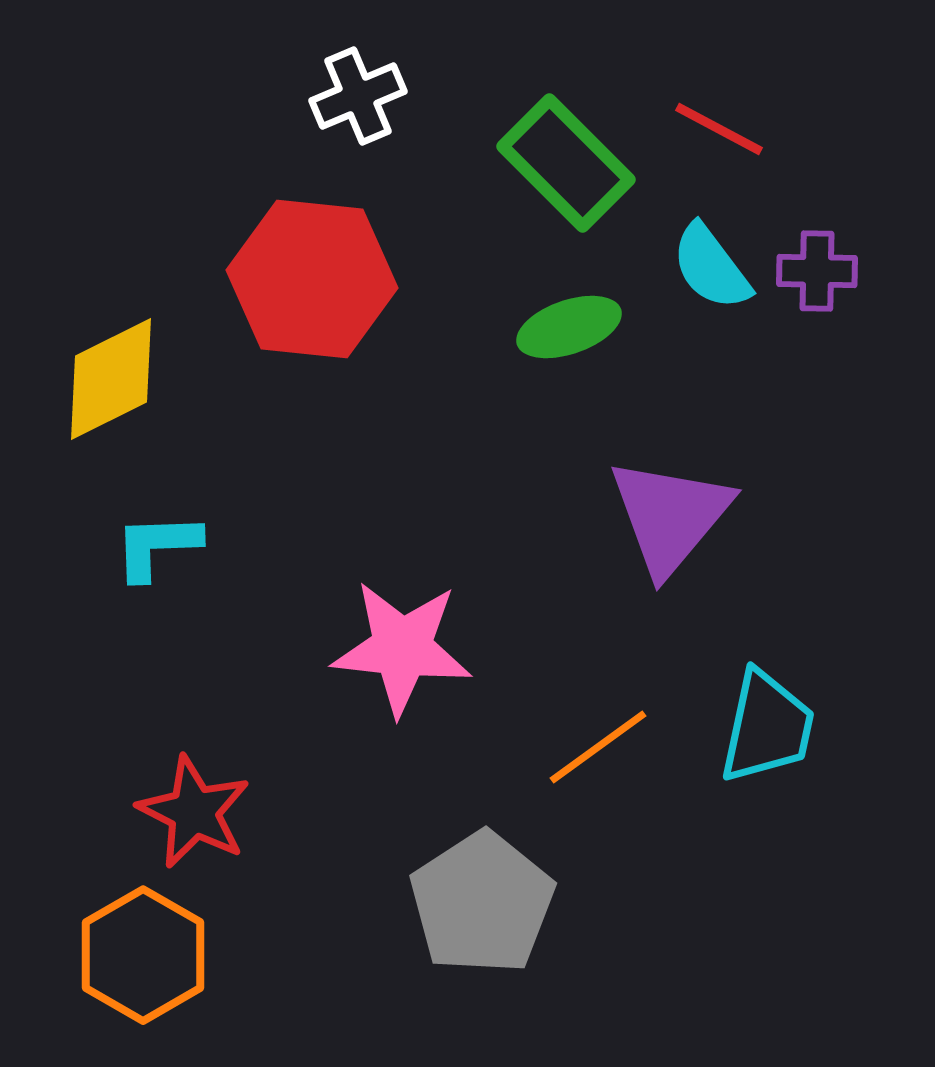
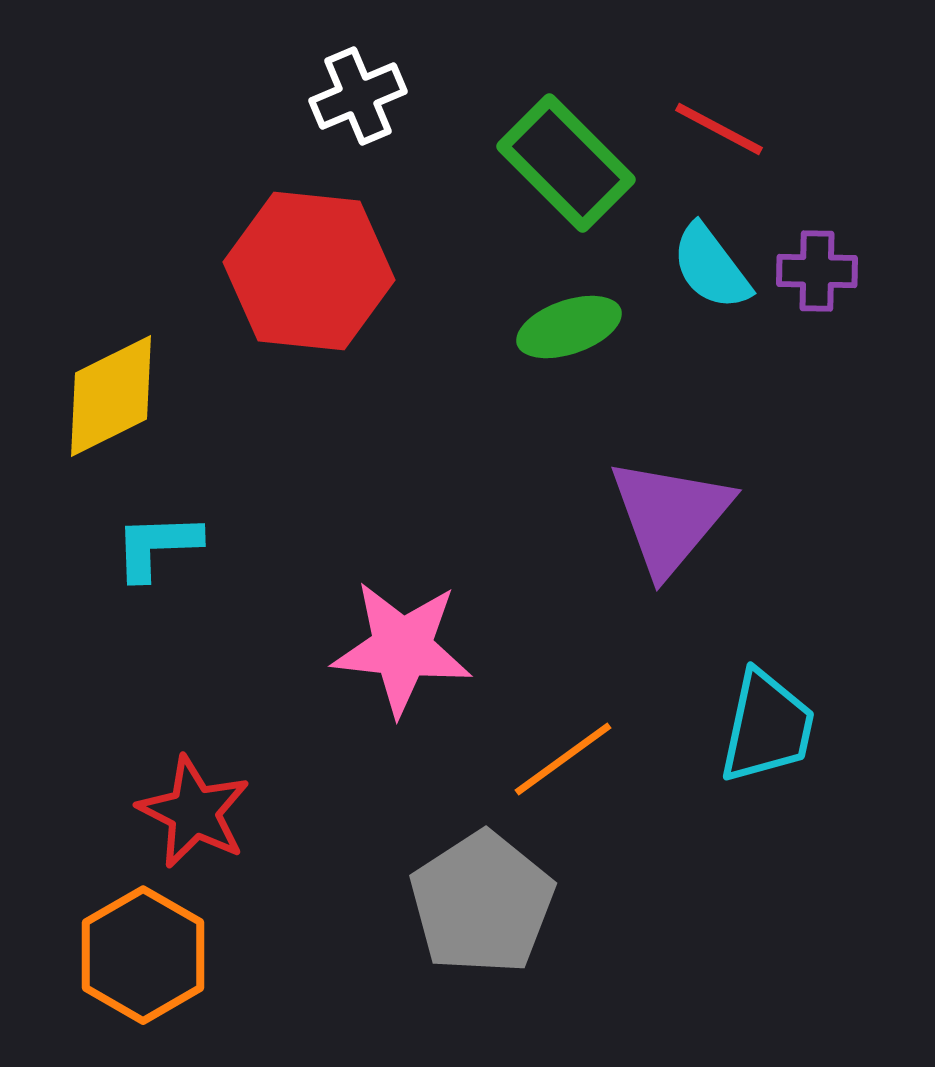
red hexagon: moved 3 px left, 8 px up
yellow diamond: moved 17 px down
orange line: moved 35 px left, 12 px down
